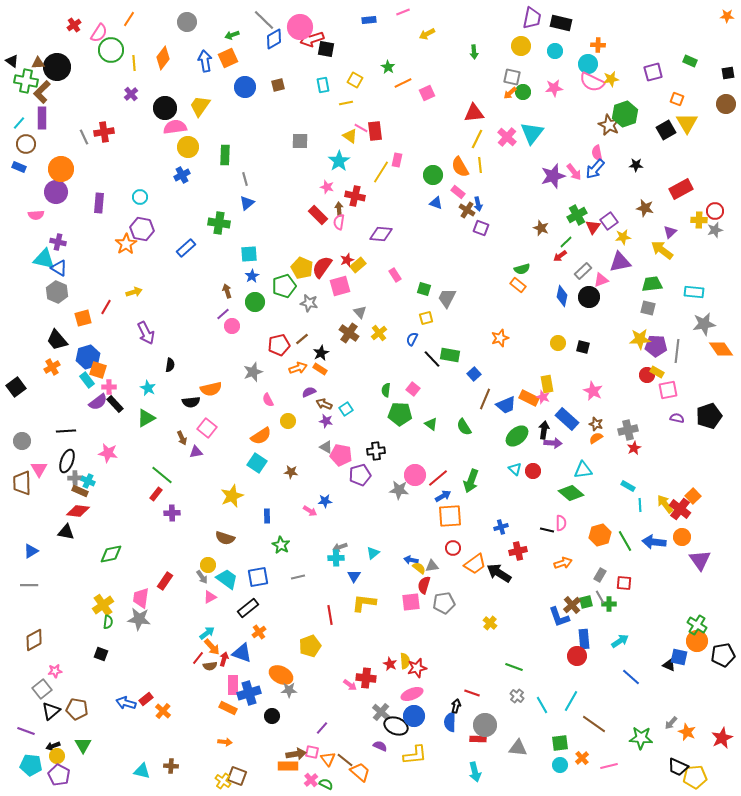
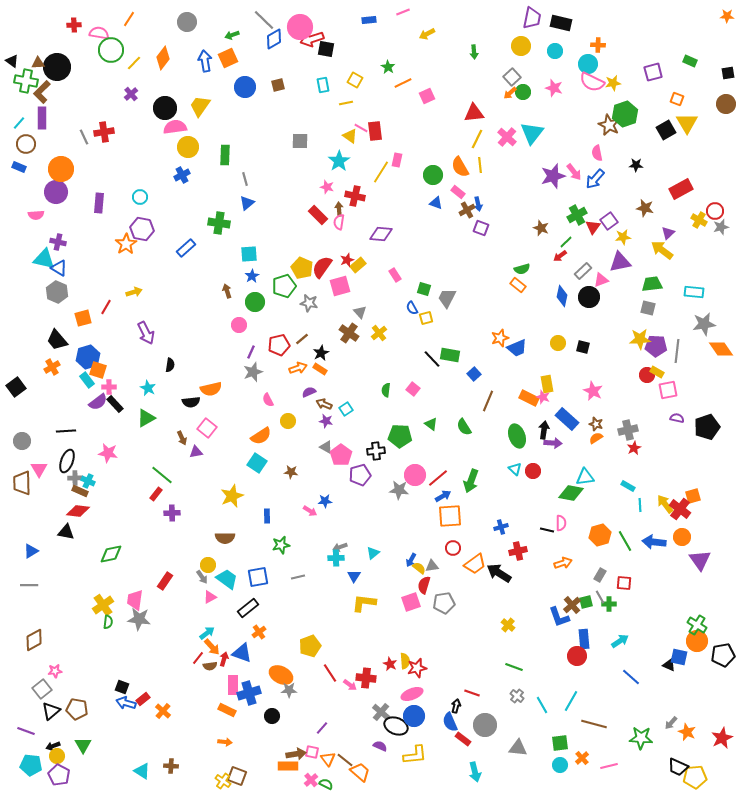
red cross at (74, 25): rotated 32 degrees clockwise
pink semicircle at (99, 33): rotated 114 degrees counterclockwise
yellow line at (134, 63): rotated 49 degrees clockwise
gray square at (512, 77): rotated 36 degrees clockwise
yellow star at (611, 79): moved 2 px right, 4 px down
pink star at (554, 88): rotated 24 degrees clockwise
pink square at (427, 93): moved 3 px down
blue arrow at (595, 169): moved 10 px down
brown cross at (467, 210): rotated 28 degrees clockwise
yellow cross at (699, 220): rotated 28 degrees clockwise
gray star at (715, 230): moved 6 px right, 3 px up
purple triangle at (670, 232): moved 2 px left, 1 px down
purple line at (223, 314): moved 28 px right, 38 px down; rotated 24 degrees counterclockwise
pink circle at (232, 326): moved 7 px right, 1 px up
blue semicircle at (412, 339): moved 31 px up; rotated 56 degrees counterclockwise
brown line at (485, 399): moved 3 px right, 2 px down
blue trapezoid at (506, 405): moved 11 px right, 57 px up
green pentagon at (400, 414): moved 22 px down
black pentagon at (709, 416): moved 2 px left, 11 px down
green ellipse at (517, 436): rotated 70 degrees counterclockwise
pink pentagon at (341, 455): rotated 25 degrees clockwise
cyan triangle at (583, 470): moved 2 px right, 7 px down
green diamond at (571, 493): rotated 30 degrees counterclockwise
orange square at (693, 496): rotated 28 degrees clockwise
brown semicircle at (225, 538): rotated 18 degrees counterclockwise
green star at (281, 545): rotated 30 degrees clockwise
blue arrow at (411, 560): rotated 72 degrees counterclockwise
pink trapezoid at (141, 598): moved 6 px left, 2 px down
pink square at (411, 602): rotated 12 degrees counterclockwise
red line at (330, 615): moved 58 px down; rotated 24 degrees counterclockwise
yellow cross at (490, 623): moved 18 px right, 2 px down
black square at (101, 654): moved 21 px right, 33 px down
red rectangle at (146, 699): moved 3 px left
orange rectangle at (228, 708): moved 1 px left, 2 px down
blue semicircle at (450, 722): rotated 24 degrees counterclockwise
brown line at (594, 724): rotated 20 degrees counterclockwise
red rectangle at (478, 739): moved 15 px left; rotated 35 degrees clockwise
cyan triangle at (142, 771): rotated 18 degrees clockwise
